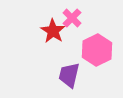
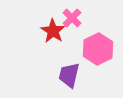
pink hexagon: moved 1 px right, 1 px up
